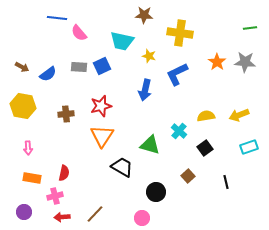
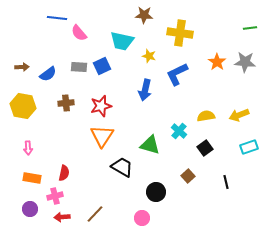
brown arrow: rotated 32 degrees counterclockwise
brown cross: moved 11 px up
purple circle: moved 6 px right, 3 px up
